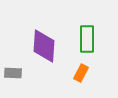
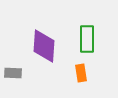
orange rectangle: rotated 36 degrees counterclockwise
